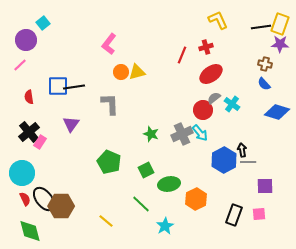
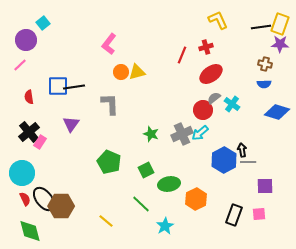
blue semicircle at (264, 84): rotated 48 degrees counterclockwise
cyan arrow at (200, 133): rotated 90 degrees clockwise
